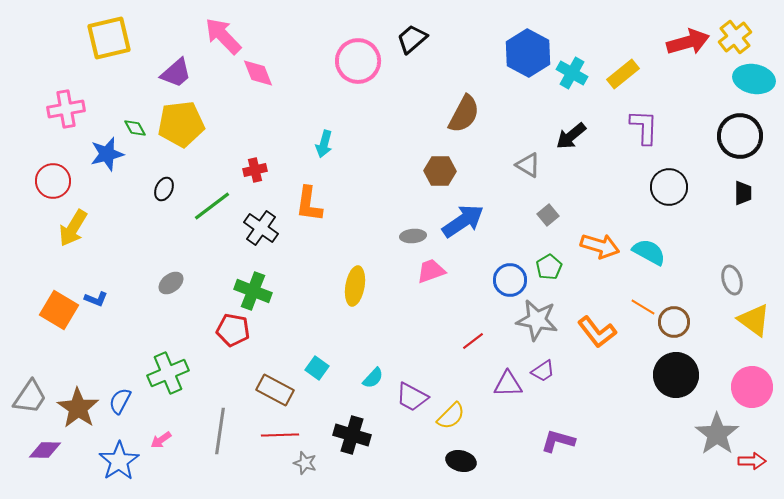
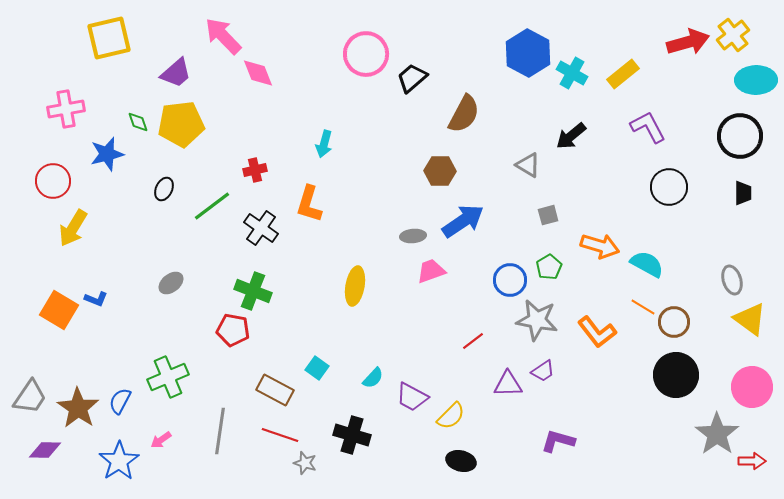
yellow cross at (735, 37): moved 2 px left, 2 px up
black trapezoid at (412, 39): moved 39 px down
pink circle at (358, 61): moved 8 px right, 7 px up
cyan ellipse at (754, 79): moved 2 px right, 1 px down; rotated 12 degrees counterclockwise
purple L-shape at (644, 127): moved 4 px right; rotated 30 degrees counterclockwise
green diamond at (135, 128): moved 3 px right, 6 px up; rotated 10 degrees clockwise
orange L-shape at (309, 204): rotated 9 degrees clockwise
gray square at (548, 215): rotated 25 degrees clockwise
cyan semicircle at (649, 252): moved 2 px left, 12 px down
yellow triangle at (754, 320): moved 4 px left, 1 px up
green cross at (168, 373): moved 4 px down
red line at (280, 435): rotated 21 degrees clockwise
